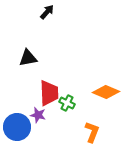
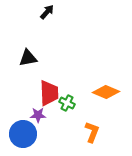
purple star: rotated 14 degrees counterclockwise
blue circle: moved 6 px right, 7 px down
